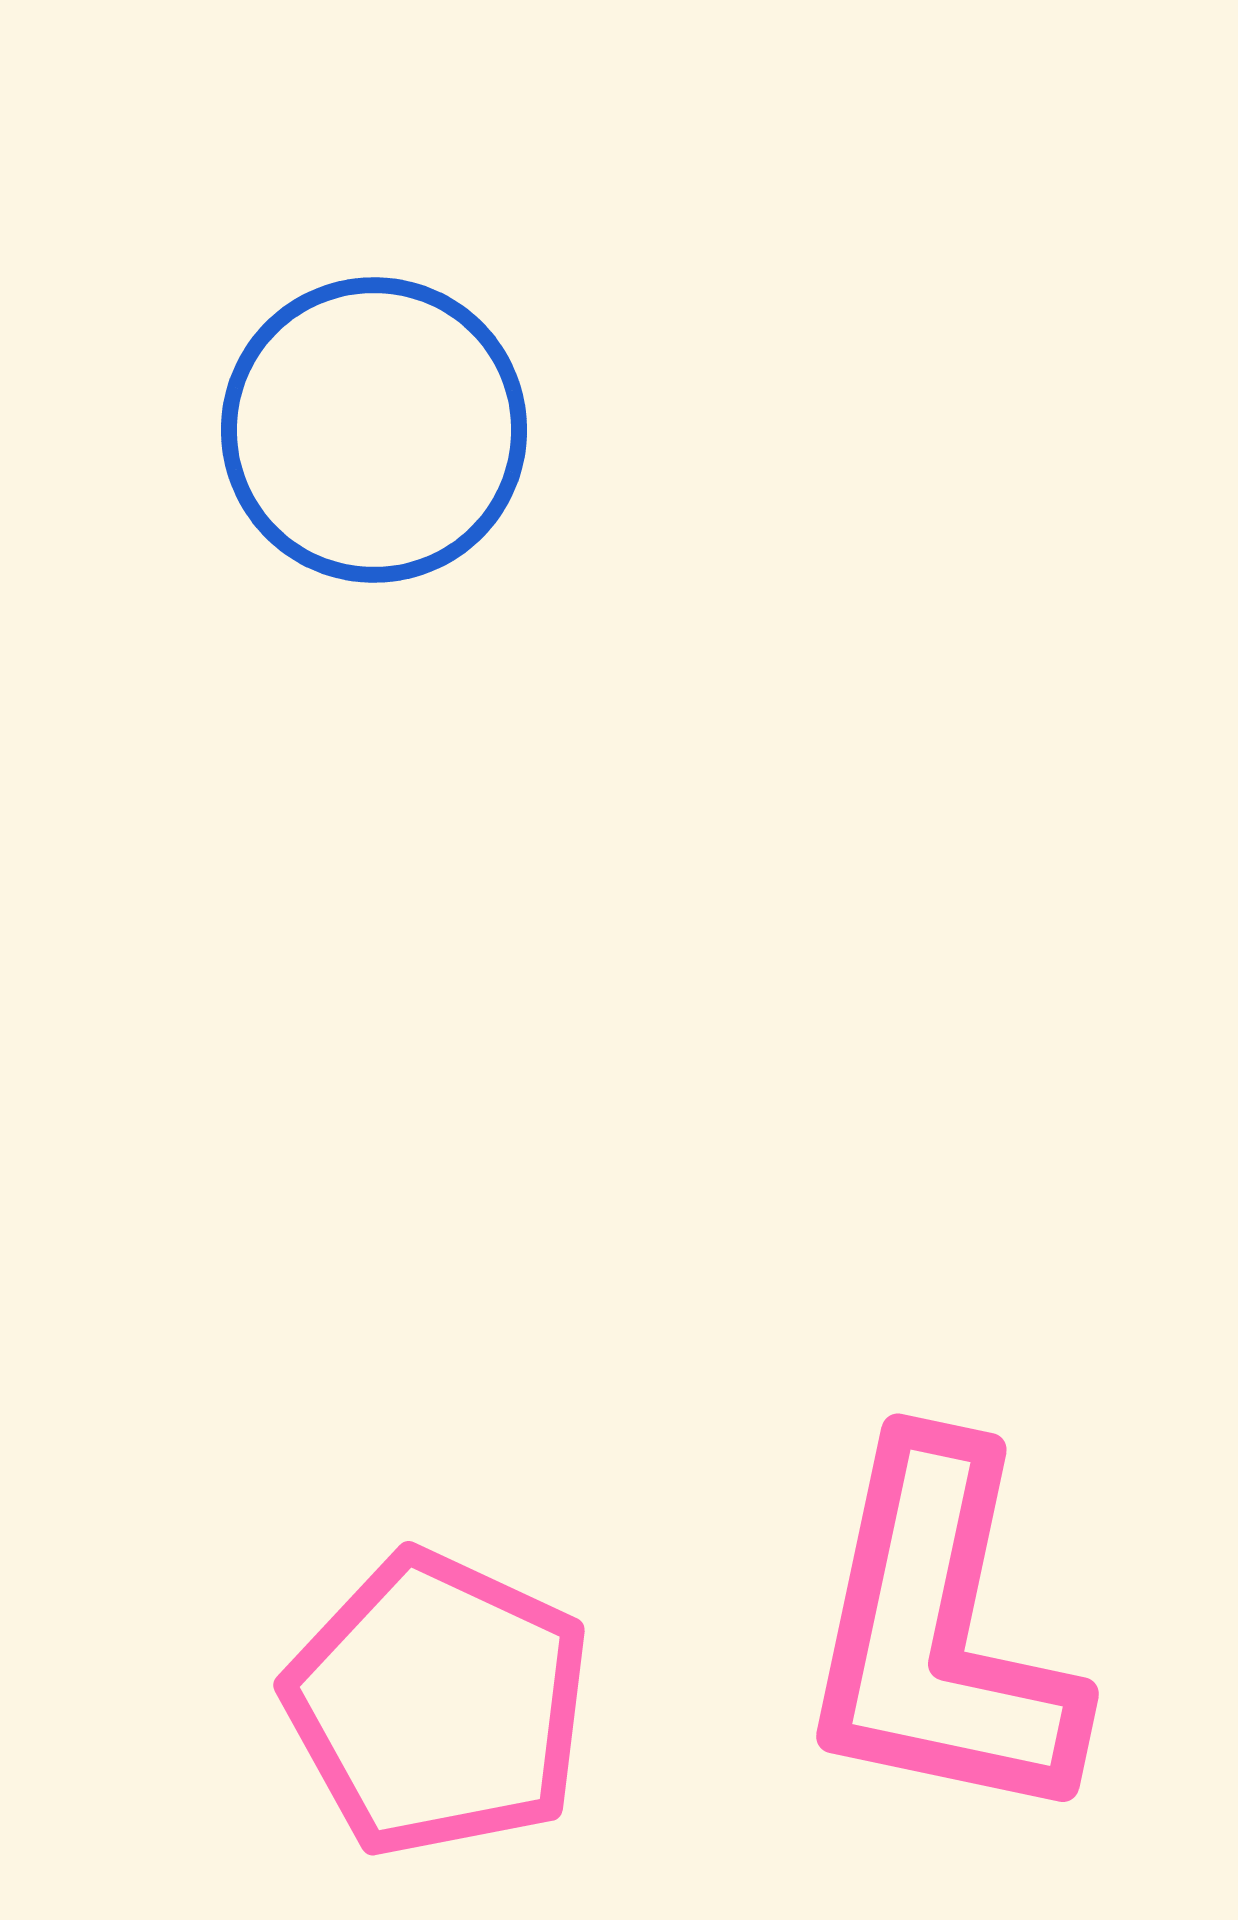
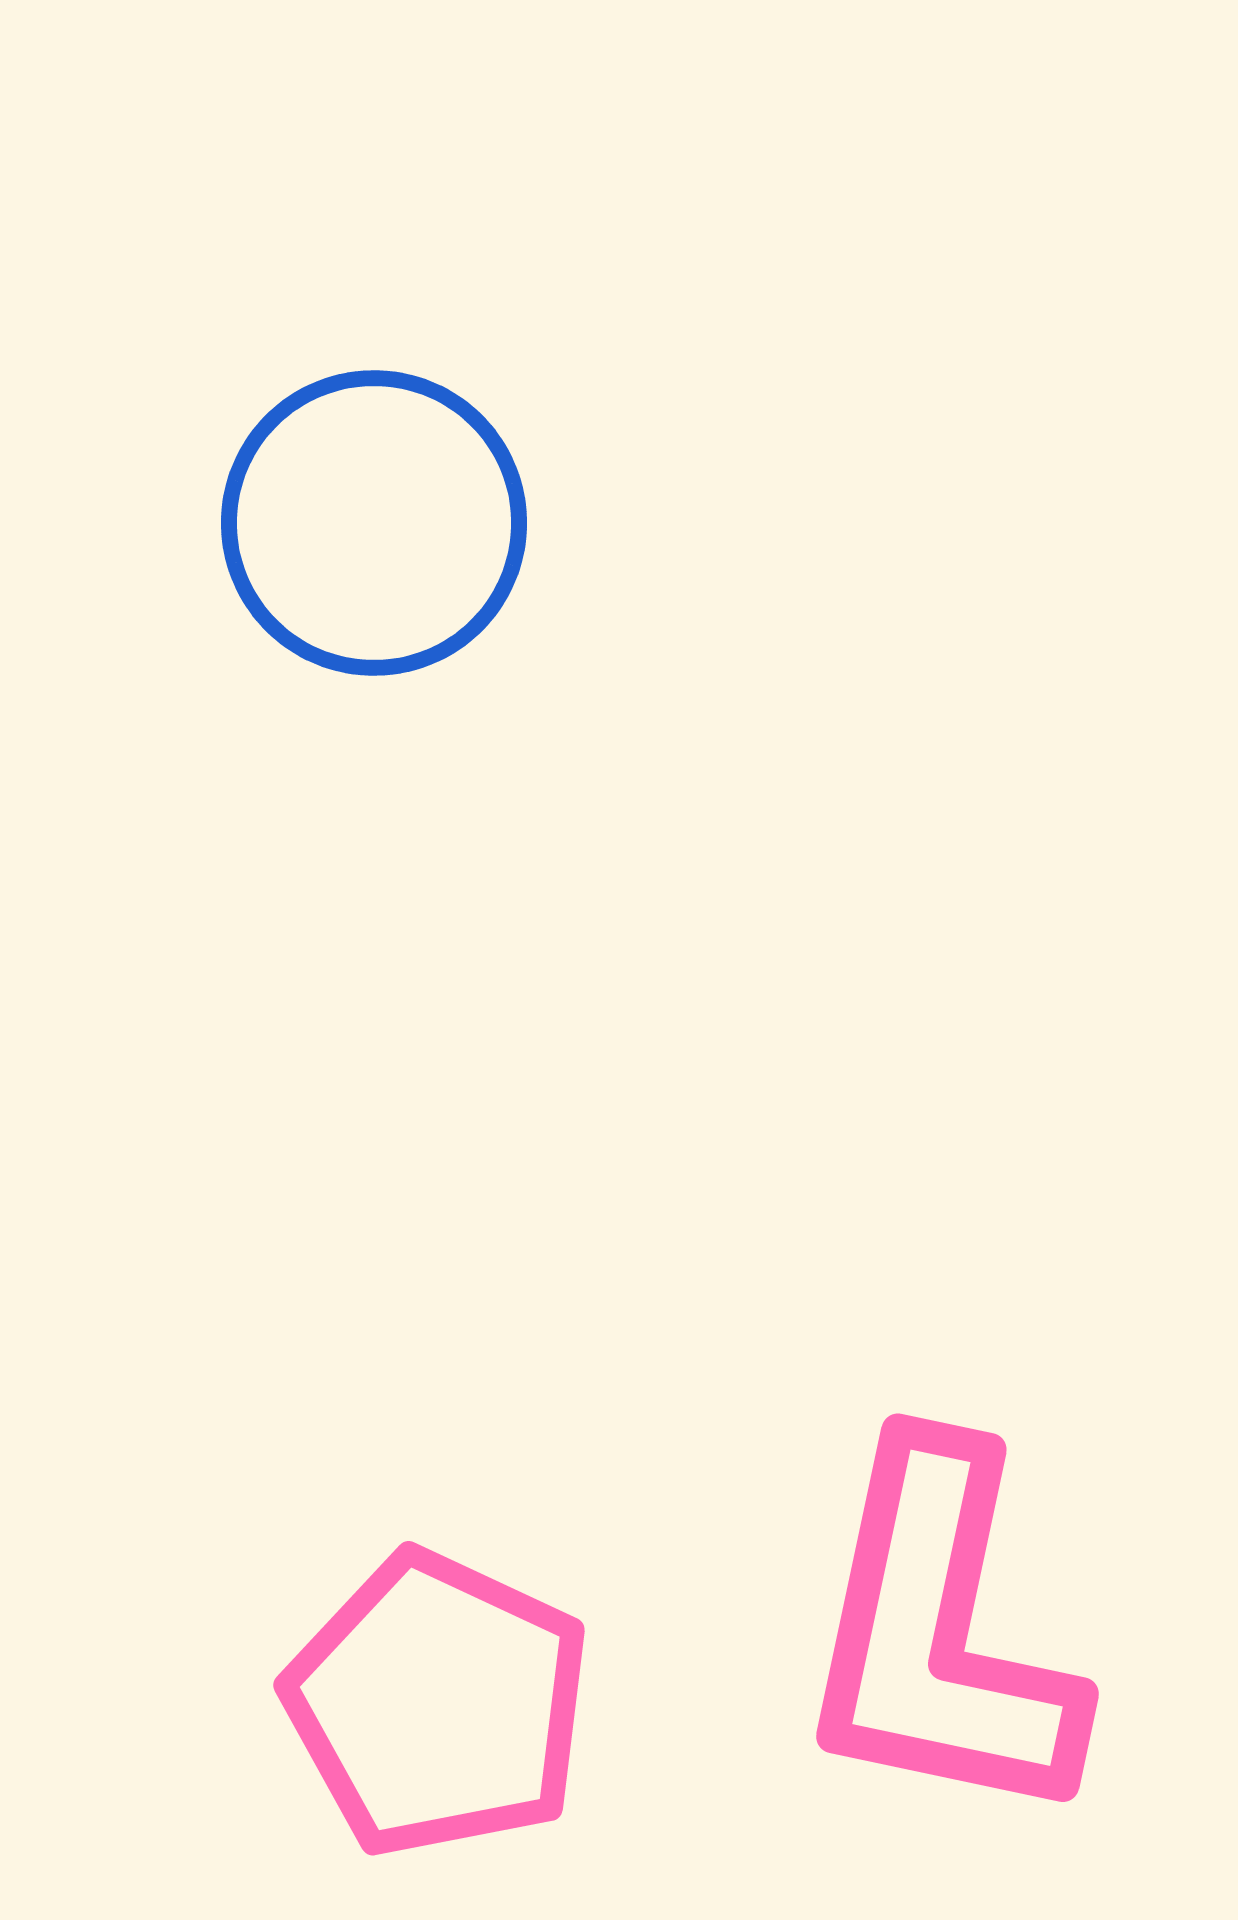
blue circle: moved 93 px down
